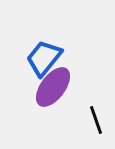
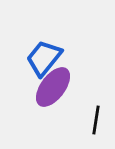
black line: rotated 28 degrees clockwise
